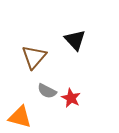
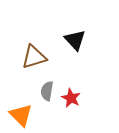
brown triangle: rotated 32 degrees clockwise
gray semicircle: rotated 72 degrees clockwise
orange triangle: moved 1 px right, 2 px up; rotated 30 degrees clockwise
